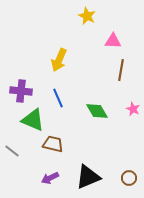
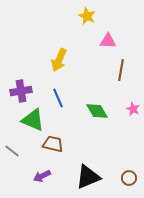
pink triangle: moved 5 px left
purple cross: rotated 15 degrees counterclockwise
purple arrow: moved 8 px left, 2 px up
